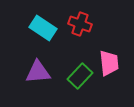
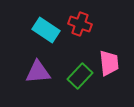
cyan rectangle: moved 3 px right, 2 px down
